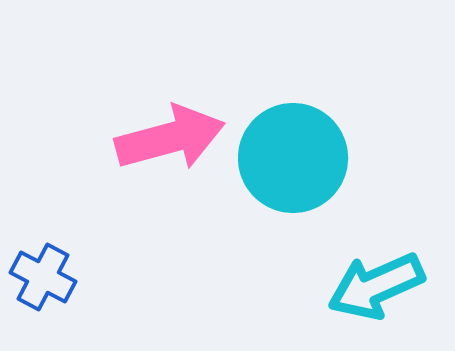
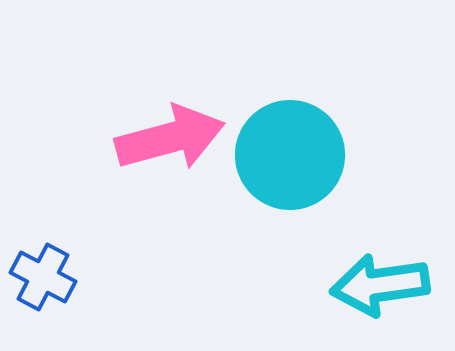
cyan circle: moved 3 px left, 3 px up
cyan arrow: moved 4 px right, 1 px up; rotated 16 degrees clockwise
